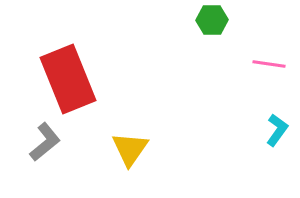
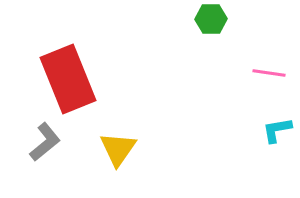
green hexagon: moved 1 px left, 1 px up
pink line: moved 9 px down
cyan L-shape: rotated 136 degrees counterclockwise
yellow triangle: moved 12 px left
